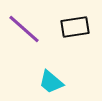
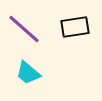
cyan trapezoid: moved 23 px left, 9 px up
